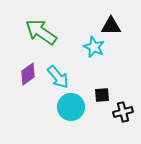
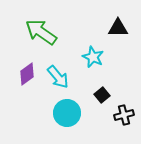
black triangle: moved 7 px right, 2 px down
cyan star: moved 1 px left, 10 px down
purple diamond: moved 1 px left
black square: rotated 35 degrees counterclockwise
cyan circle: moved 4 px left, 6 px down
black cross: moved 1 px right, 3 px down
